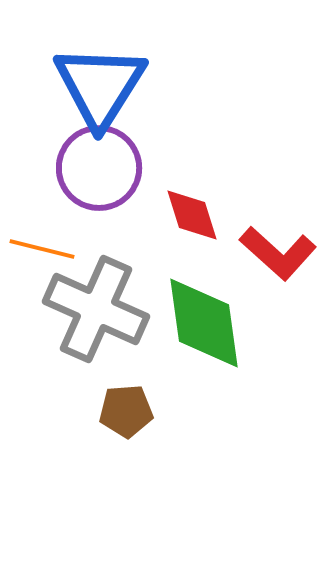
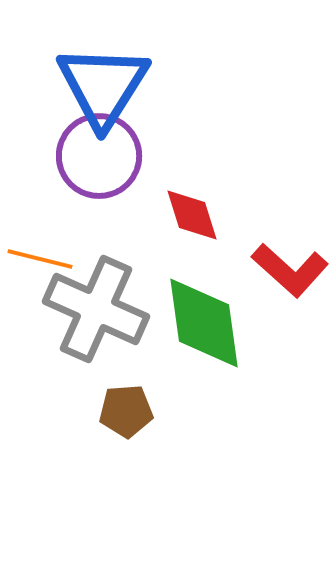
blue triangle: moved 3 px right
purple circle: moved 12 px up
orange line: moved 2 px left, 10 px down
red L-shape: moved 12 px right, 17 px down
